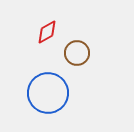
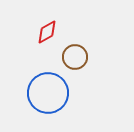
brown circle: moved 2 px left, 4 px down
